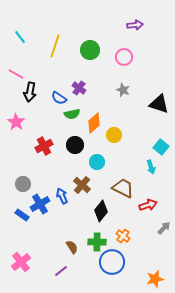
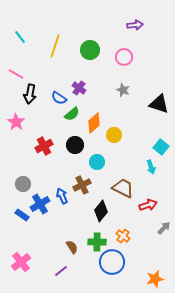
black arrow: moved 2 px down
green semicircle: rotated 28 degrees counterclockwise
brown cross: rotated 24 degrees clockwise
